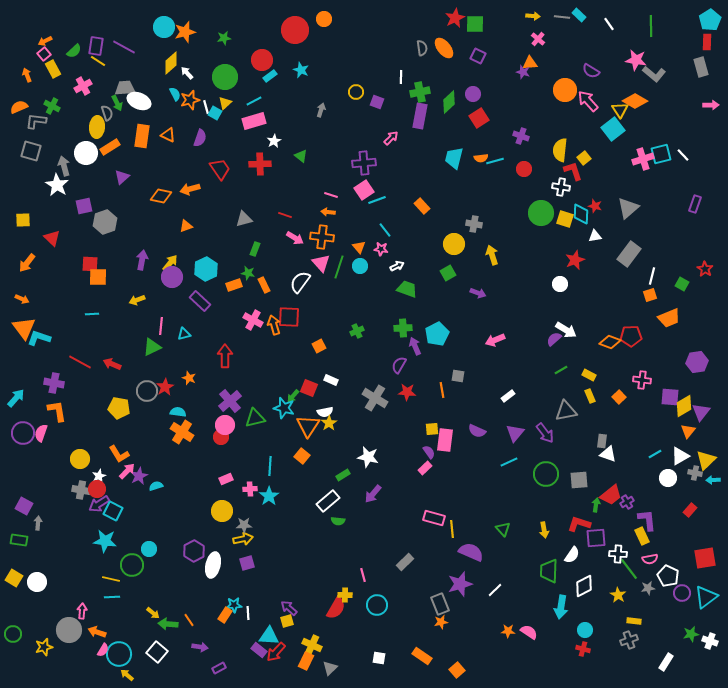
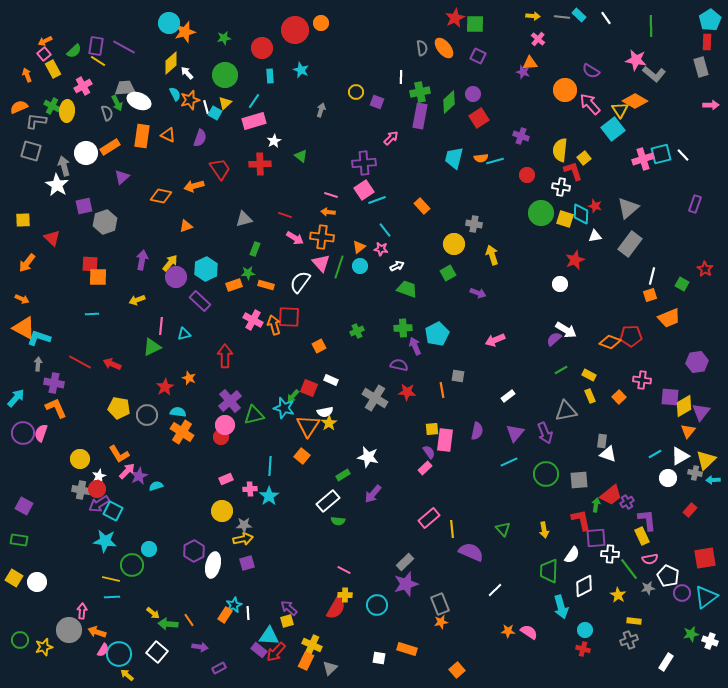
orange circle at (324, 19): moved 3 px left, 4 px down
white line at (609, 24): moved 3 px left, 6 px up
cyan circle at (164, 27): moved 5 px right, 4 px up
red circle at (262, 60): moved 12 px up
cyan rectangle at (270, 76): rotated 56 degrees counterclockwise
green circle at (225, 77): moved 2 px up
cyan line at (254, 101): rotated 28 degrees counterclockwise
pink arrow at (588, 101): moved 2 px right, 3 px down
yellow ellipse at (97, 127): moved 30 px left, 16 px up
red circle at (524, 169): moved 3 px right, 6 px down
orange arrow at (190, 189): moved 4 px right, 3 px up
orange triangle at (359, 247): rotated 32 degrees clockwise
gray rectangle at (629, 254): moved 1 px right, 10 px up
green star at (248, 273): rotated 16 degrees counterclockwise
purple circle at (172, 277): moved 4 px right
orange rectangle at (264, 285): moved 2 px right; rotated 49 degrees counterclockwise
orange triangle at (24, 328): rotated 25 degrees counterclockwise
purple semicircle at (399, 365): rotated 72 degrees clockwise
gray circle at (147, 391): moved 24 px down
orange L-shape at (57, 411): moved 1 px left, 3 px up; rotated 15 degrees counterclockwise
green triangle at (255, 418): moved 1 px left, 3 px up
purple semicircle at (477, 431): rotated 102 degrees counterclockwise
purple arrow at (545, 433): rotated 15 degrees clockwise
pink rectangle at (434, 518): moved 5 px left; rotated 55 degrees counterclockwise
gray arrow at (38, 523): moved 159 px up
red L-shape at (579, 524): moved 2 px right, 4 px up; rotated 60 degrees clockwise
white cross at (618, 554): moved 8 px left
pink line at (363, 575): moved 19 px left, 5 px up; rotated 48 degrees counterclockwise
purple star at (460, 584): moved 54 px left
cyan star at (234, 605): rotated 21 degrees counterclockwise
cyan arrow at (561, 607): rotated 25 degrees counterclockwise
green circle at (13, 634): moved 7 px right, 6 px down
orange rectangle at (422, 656): moved 15 px left, 7 px up; rotated 18 degrees counterclockwise
